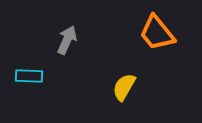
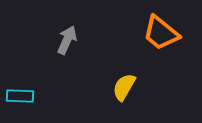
orange trapezoid: moved 4 px right; rotated 12 degrees counterclockwise
cyan rectangle: moved 9 px left, 20 px down
